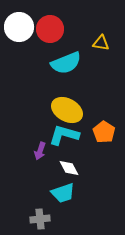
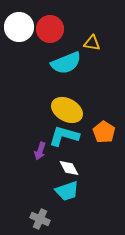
yellow triangle: moved 9 px left
cyan L-shape: moved 1 px down
cyan trapezoid: moved 4 px right, 2 px up
gray cross: rotated 30 degrees clockwise
